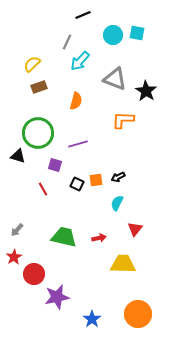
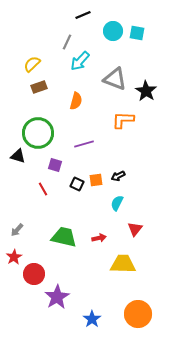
cyan circle: moved 4 px up
purple line: moved 6 px right
black arrow: moved 1 px up
purple star: rotated 20 degrees counterclockwise
